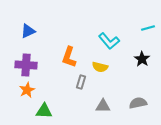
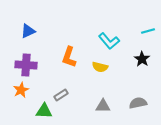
cyan line: moved 3 px down
gray rectangle: moved 20 px left, 13 px down; rotated 40 degrees clockwise
orange star: moved 6 px left
